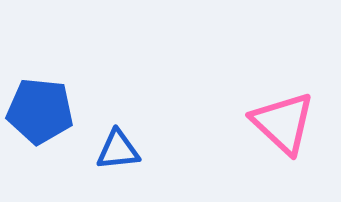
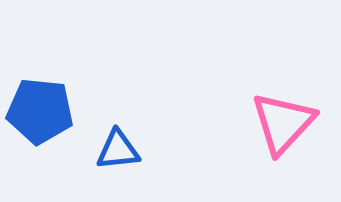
pink triangle: rotated 30 degrees clockwise
